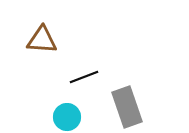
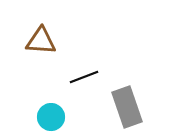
brown triangle: moved 1 px left, 1 px down
cyan circle: moved 16 px left
